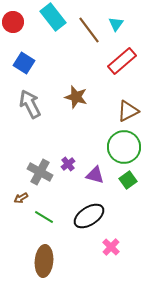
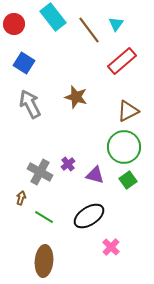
red circle: moved 1 px right, 2 px down
brown arrow: rotated 136 degrees clockwise
